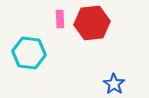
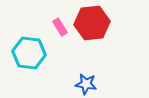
pink rectangle: moved 8 px down; rotated 30 degrees counterclockwise
blue star: moved 28 px left; rotated 25 degrees counterclockwise
